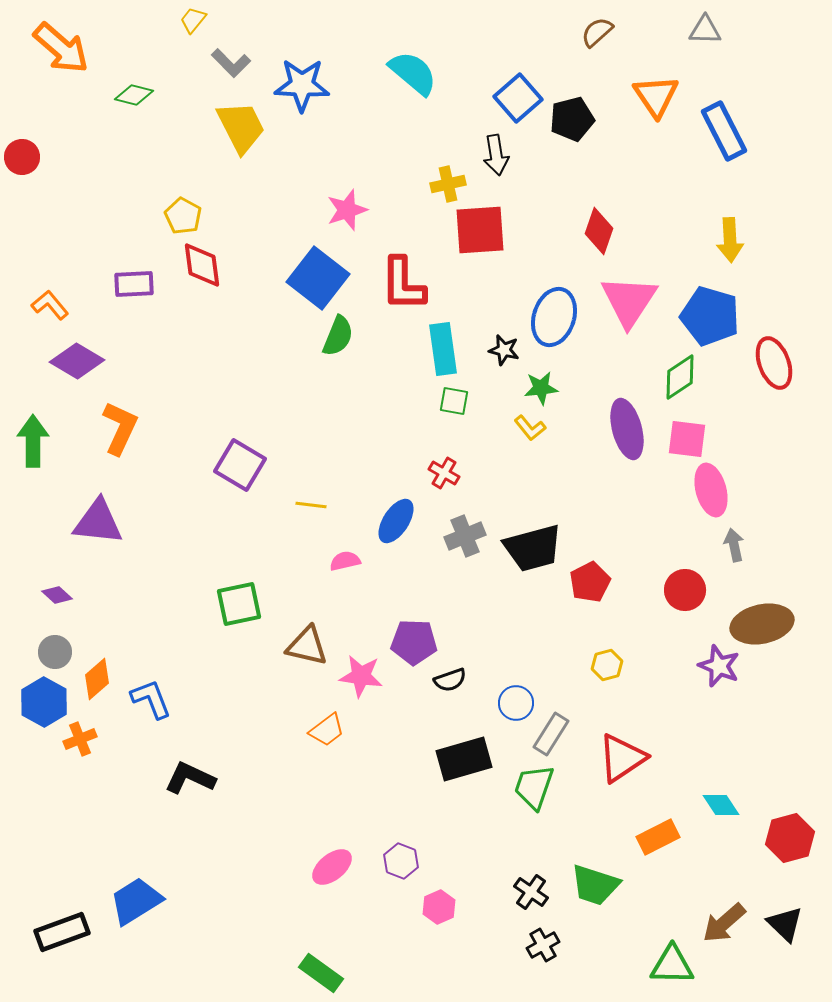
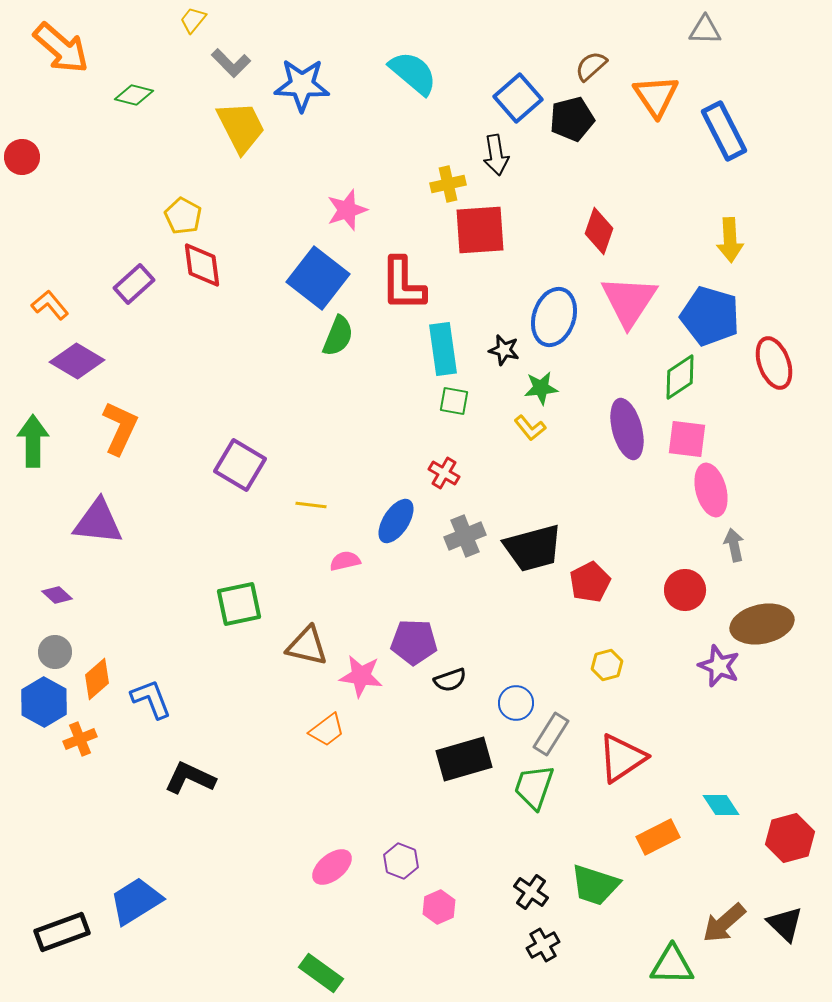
brown semicircle at (597, 32): moved 6 px left, 34 px down
purple rectangle at (134, 284): rotated 39 degrees counterclockwise
